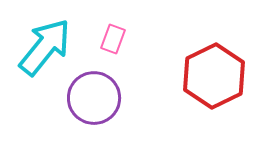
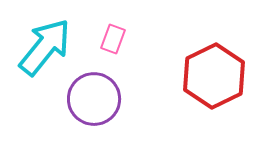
purple circle: moved 1 px down
